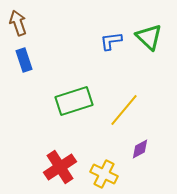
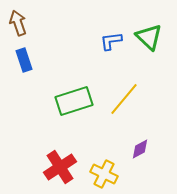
yellow line: moved 11 px up
